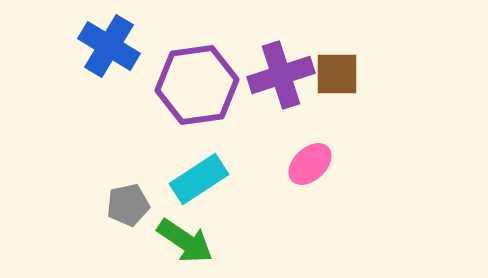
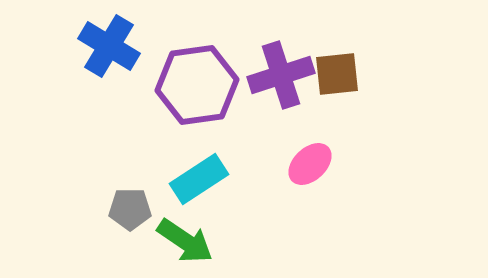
brown square: rotated 6 degrees counterclockwise
gray pentagon: moved 2 px right, 4 px down; rotated 12 degrees clockwise
